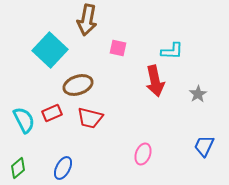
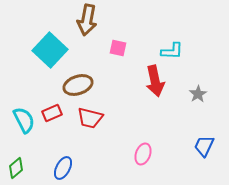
green diamond: moved 2 px left
